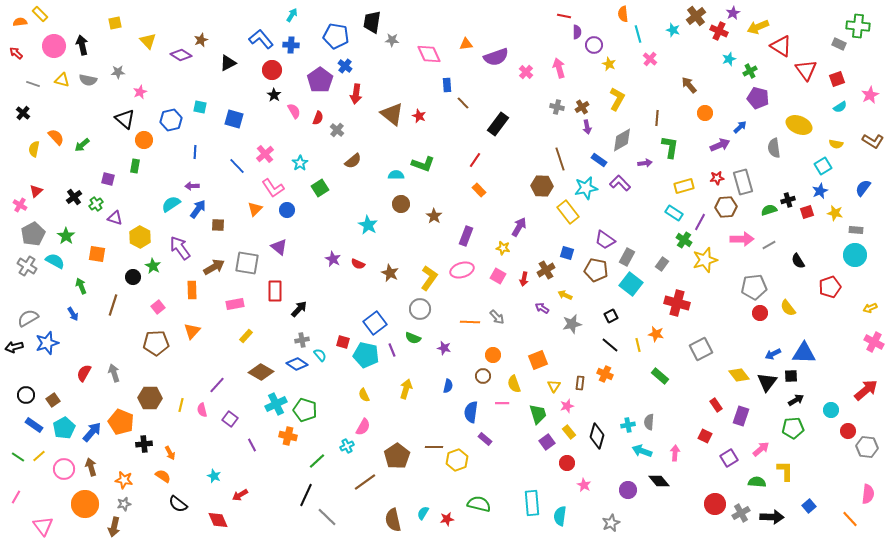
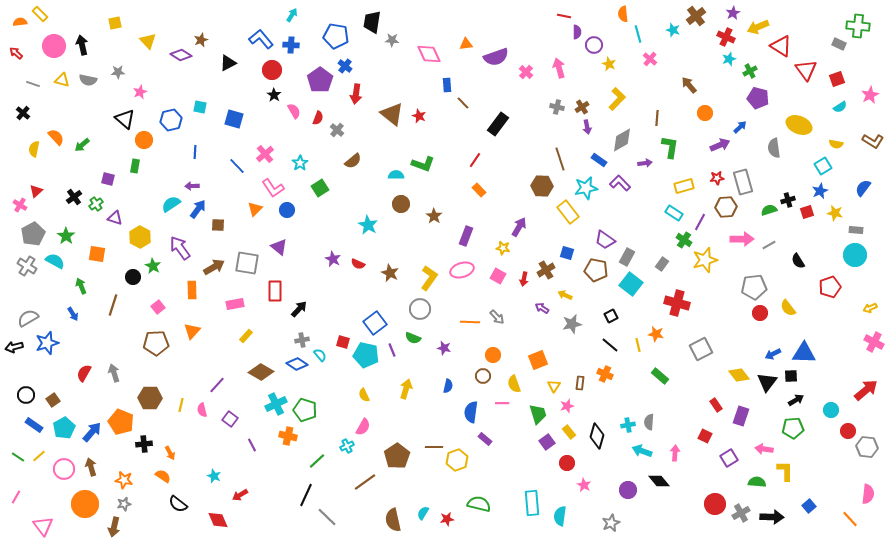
red cross at (719, 31): moved 7 px right, 6 px down
yellow L-shape at (617, 99): rotated 15 degrees clockwise
pink arrow at (761, 449): moved 3 px right; rotated 132 degrees counterclockwise
